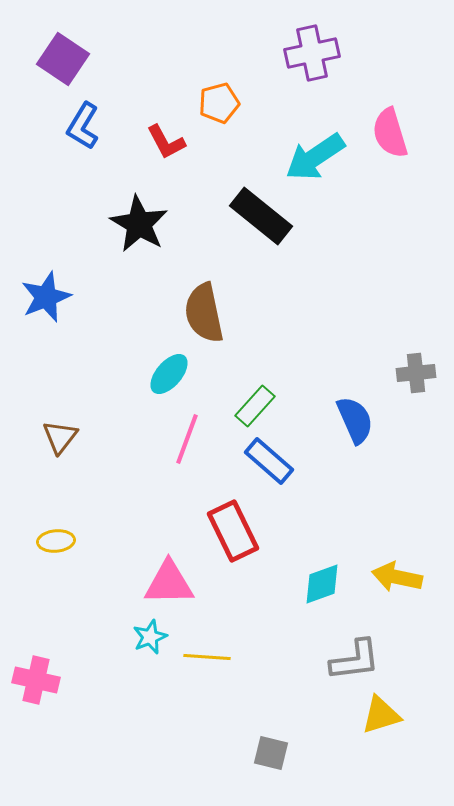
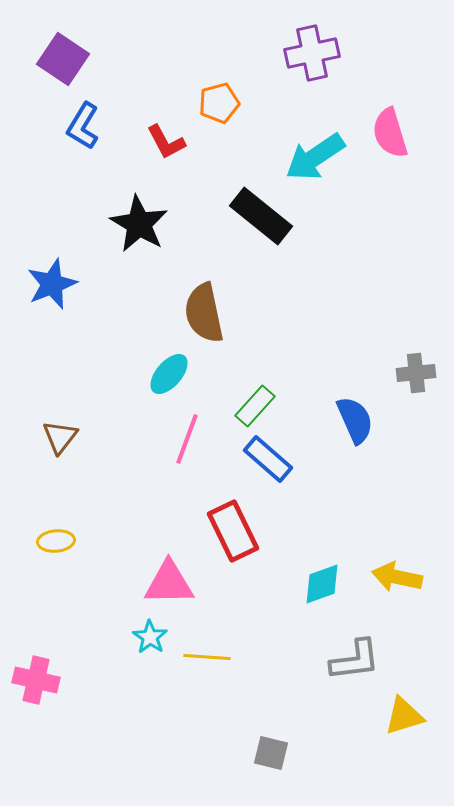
blue star: moved 6 px right, 13 px up
blue rectangle: moved 1 px left, 2 px up
cyan star: rotated 16 degrees counterclockwise
yellow triangle: moved 23 px right, 1 px down
